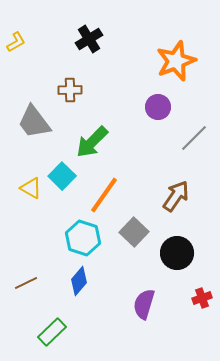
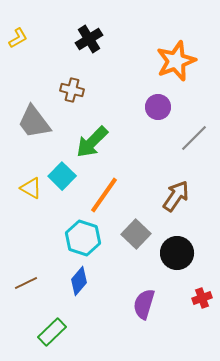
yellow L-shape: moved 2 px right, 4 px up
brown cross: moved 2 px right; rotated 15 degrees clockwise
gray square: moved 2 px right, 2 px down
